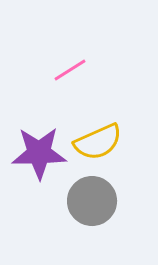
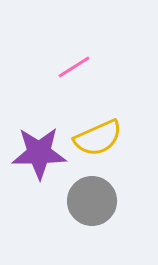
pink line: moved 4 px right, 3 px up
yellow semicircle: moved 4 px up
